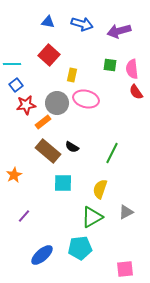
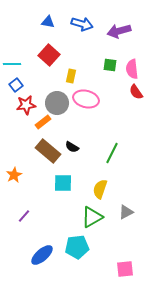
yellow rectangle: moved 1 px left, 1 px down
cyan pentagon: moved 3 px left, 1 px up
